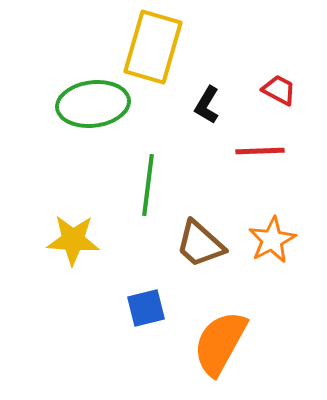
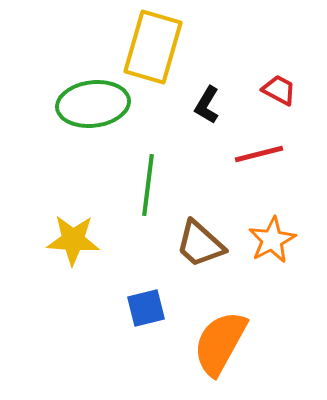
red line: moved 1 px left, 3 px down; rotated 12 degrees counterclockwise
